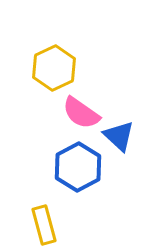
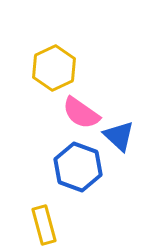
blue hexagon: rotated 12 degrees counterclockwise
